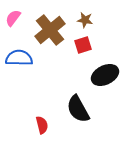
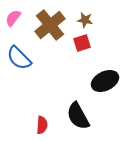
brown cross: moved 5 px up
red square: moved 1 px left, 2 px up
blue semicircle: rotated 136 degrees counterclockwise
black ellipse: moved 6 px down
black semicircle: moved 7 px down
red semicircle: rotated 18 degrees clockwise
